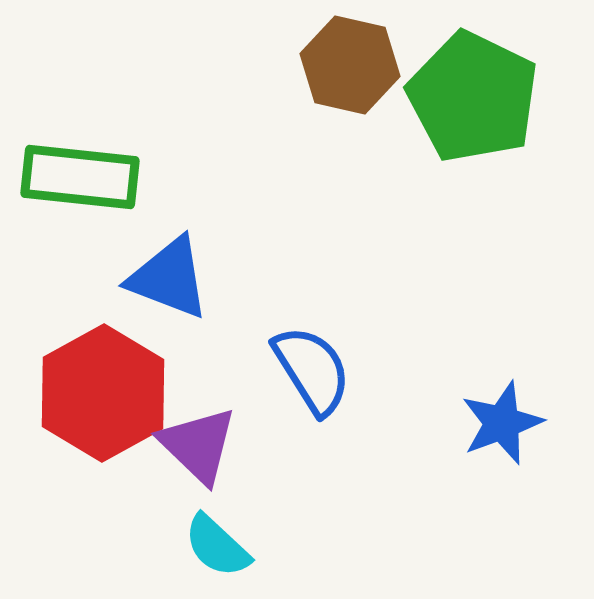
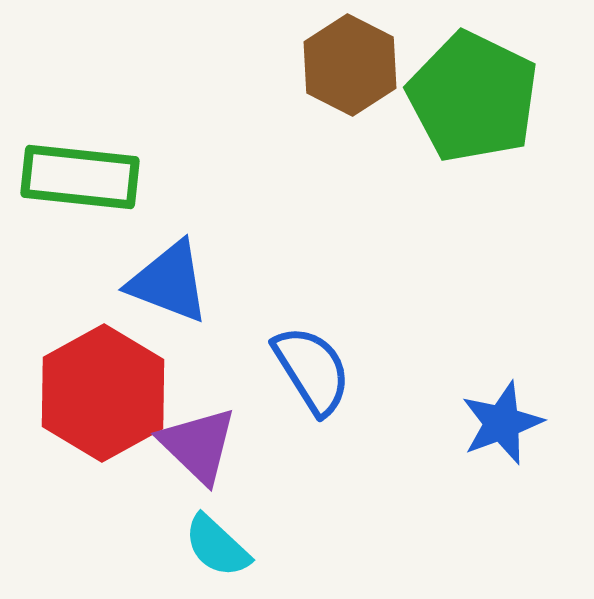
brown hexagon: rotated 14 degrees clockwise
blue triangle: moved 4 px down
